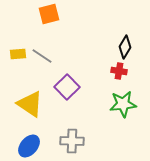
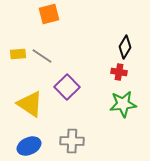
red cross: moved 1 px down
blue ellipse: rotated 25 degrees clockwise
